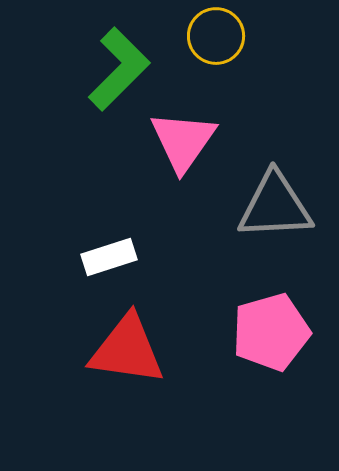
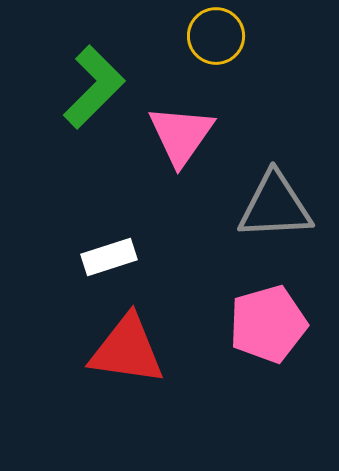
green L-shape: moved 25 px left, 18 px down
pink triangle: moved 2 px left, 6 px up
pink pentagon: moved 3 px left, 8 px up
